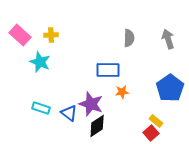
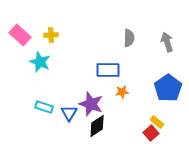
gray arrow: moved 1 px left, 3 px down
blue pentagon: moved 2 px left
cyan rectangle: moved 3 px right, 1 px up
blue triangle: rotated 24 degrees clockwise
yellow rectangle: moved 1 px right, 1 px down
